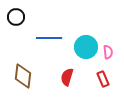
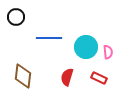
red rectangle: moved 4 px left, 1 px up; rotated 42 degrees counterclockwise
